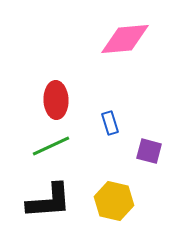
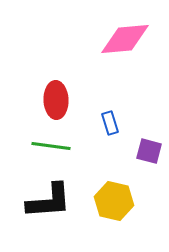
green line: rotated 33 degrees clockwise
